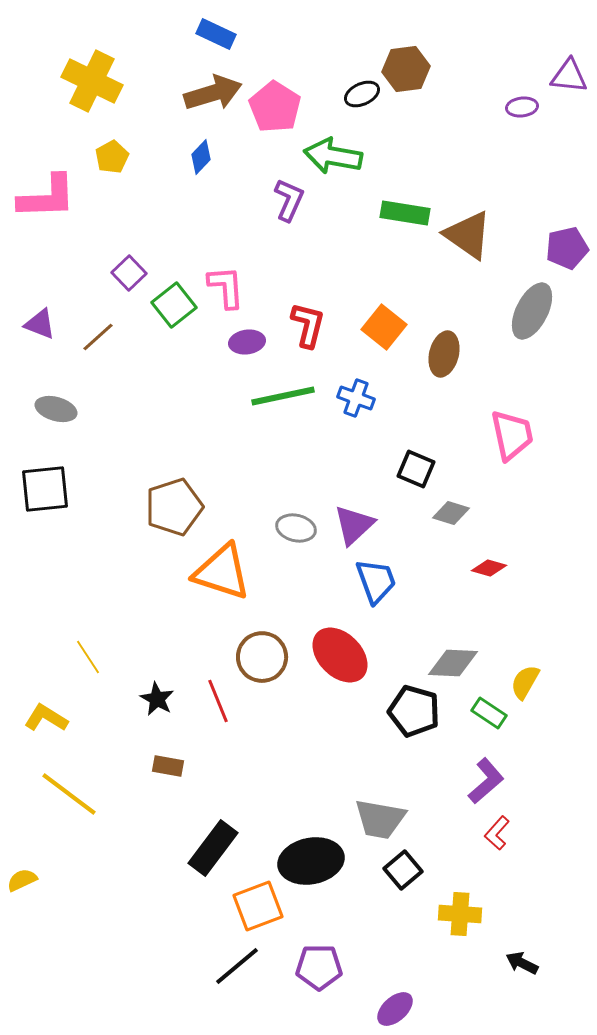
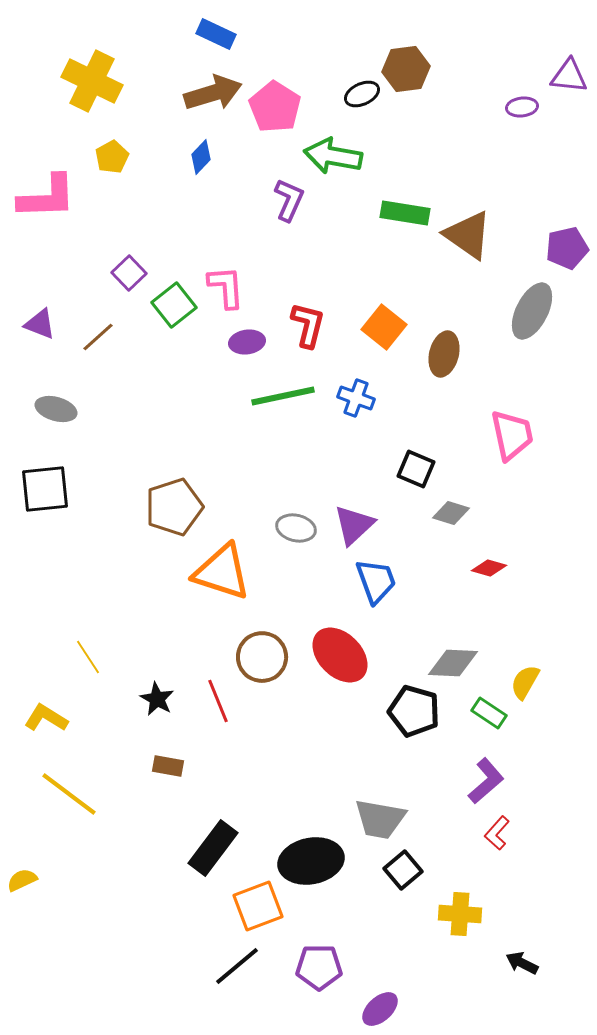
purple ellipse at (395, 1009): moved 15 px left
